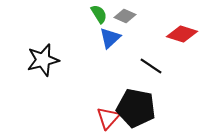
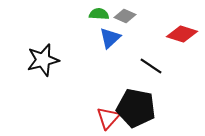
green semicircle: rotated 54 degrees counterclockwise
